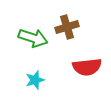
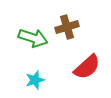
red semicircle: rotated 36 degrees counterclockwise
